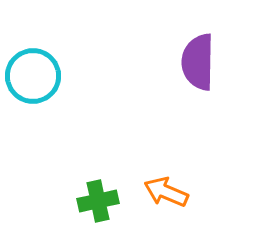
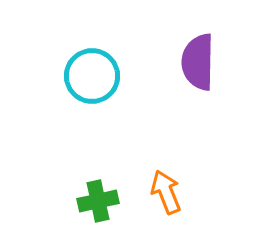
cyan circle: moved 59 px right
orange arrow: rotated 45 degrees clockwise
